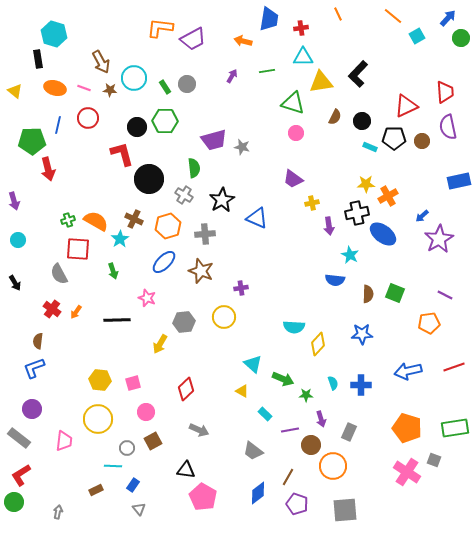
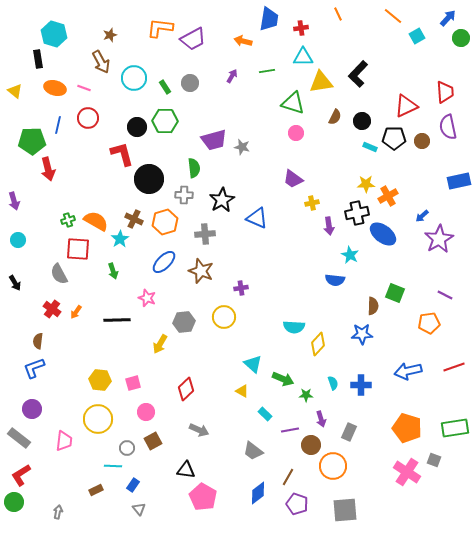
gray circle at (187, 84): moved 3 px right, 1 px up
brown star at (110, 90): moved 55 px up; rotated 24 degrees counterclockwise
gray cross at (184, 195): rotated 30 degrees counterclockwise
orange hexagon at (168, 226): moved 3 px left, 4 px up
brown semicircle at (368, 294): moved 5 px right, 12 px down
